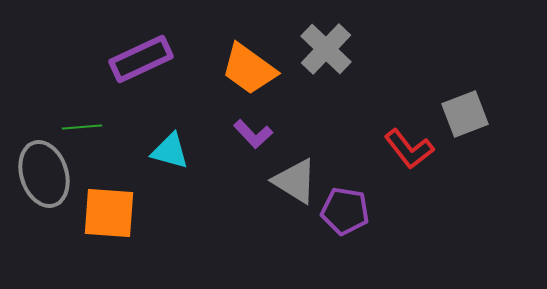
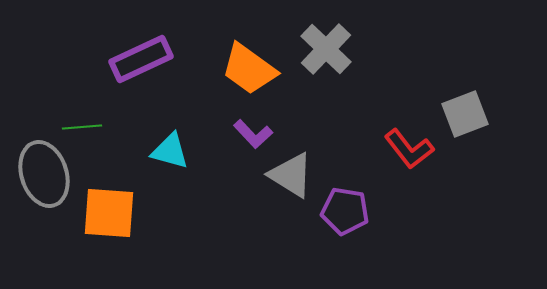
gray triangle: moved 4 px left, 6 px up
